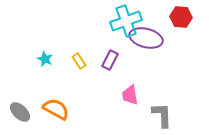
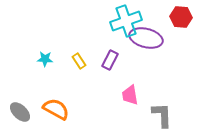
cyan star: rotated 21 degrees counterclockwise
